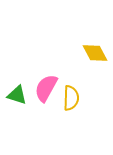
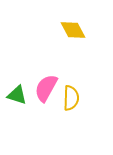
yellow diamond: moved 22 px left, 23 px up
